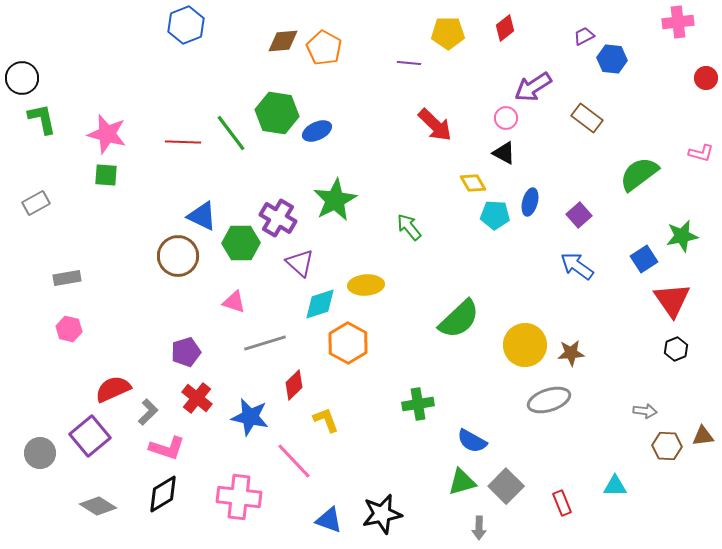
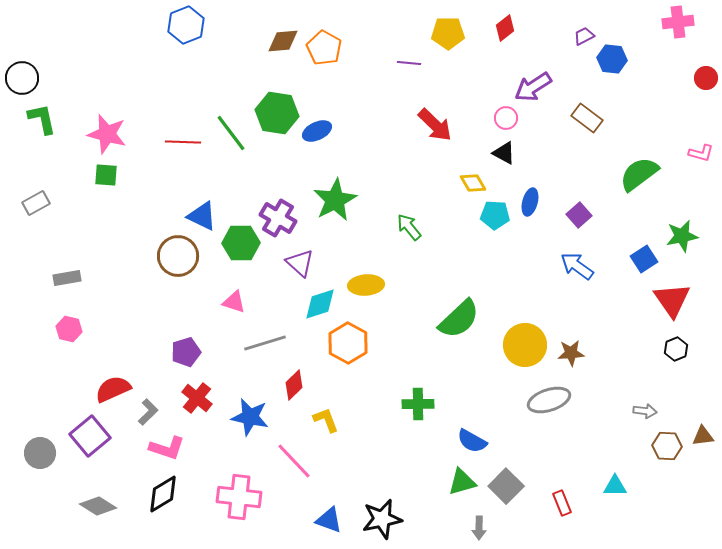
green cross at (418, 404): rotated 8 degrees clockwise
black star at (382, 514): moved 5 px down
